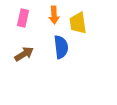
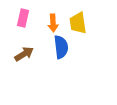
orange arrow: moved 1 px left, 8 px down
